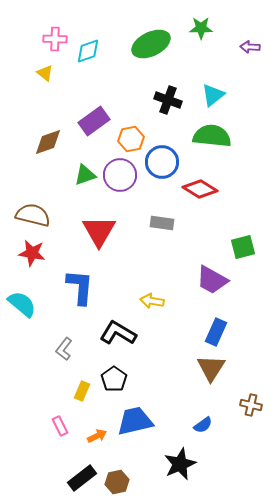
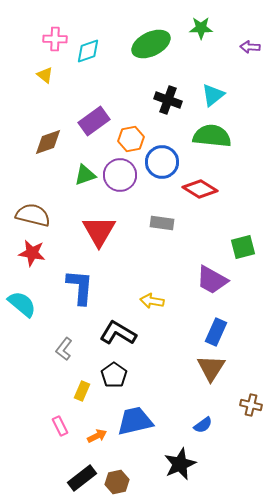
yellow triangle: moved 2 px down
black pentagon: moved 4 px up
